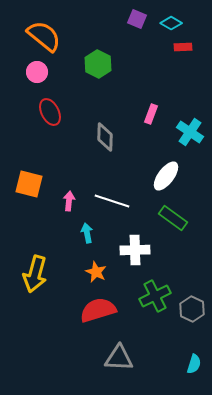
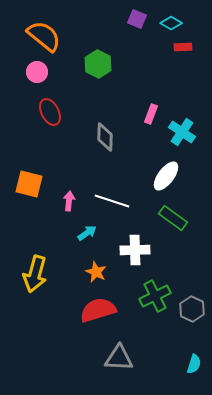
cyan cross: moved 8 px left
cyan arrow: rotated 66 degrees clockwise
